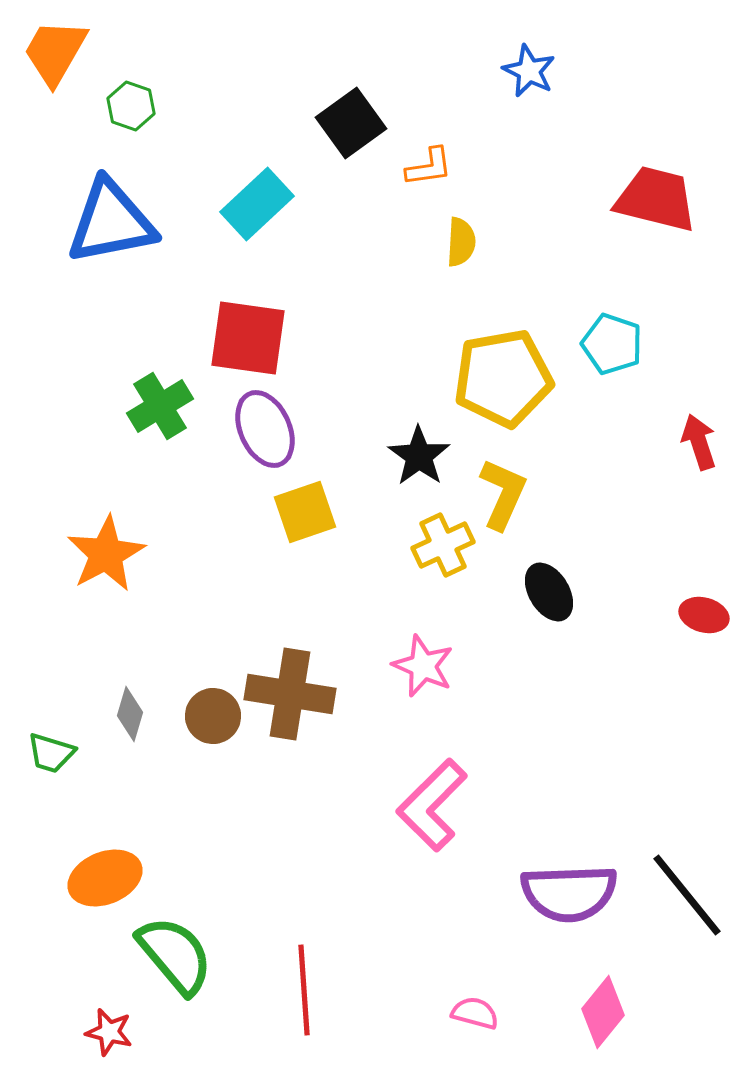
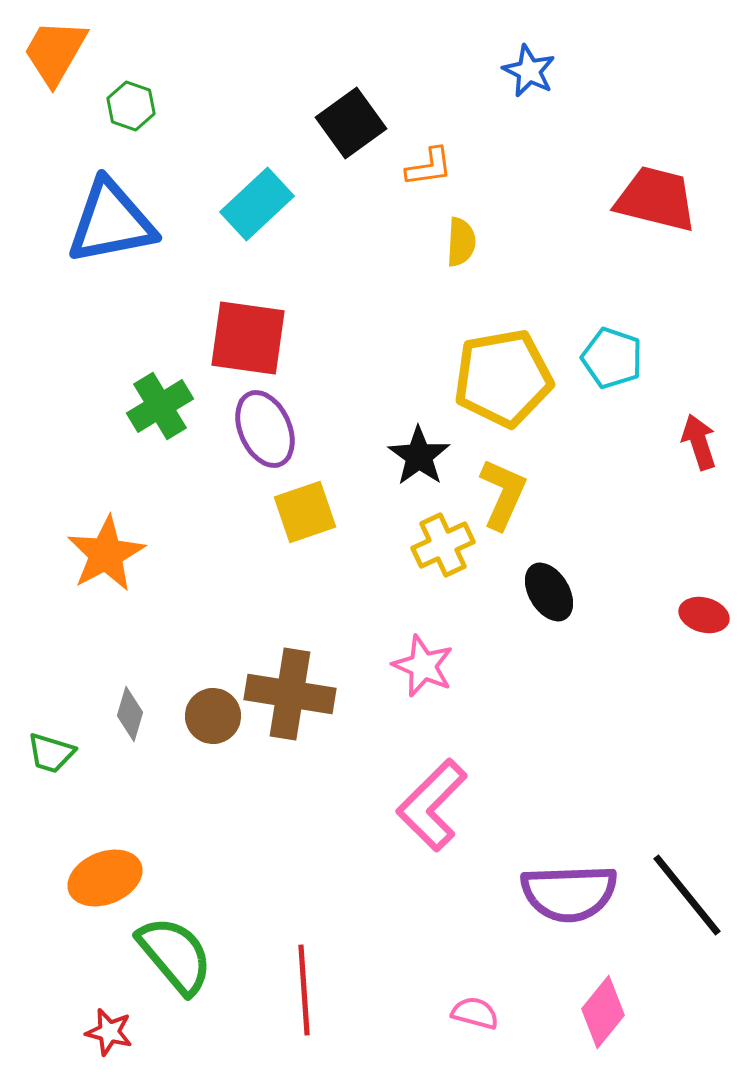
cyan pentagon: moved 14 px down
